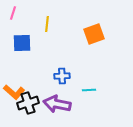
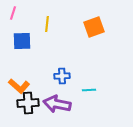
orange square: moved 7 px up
blue square: moved 2 px up
orange L-shape: moved 5 px right, 6 px up
black cross: rotated 15 degrees clockwise
